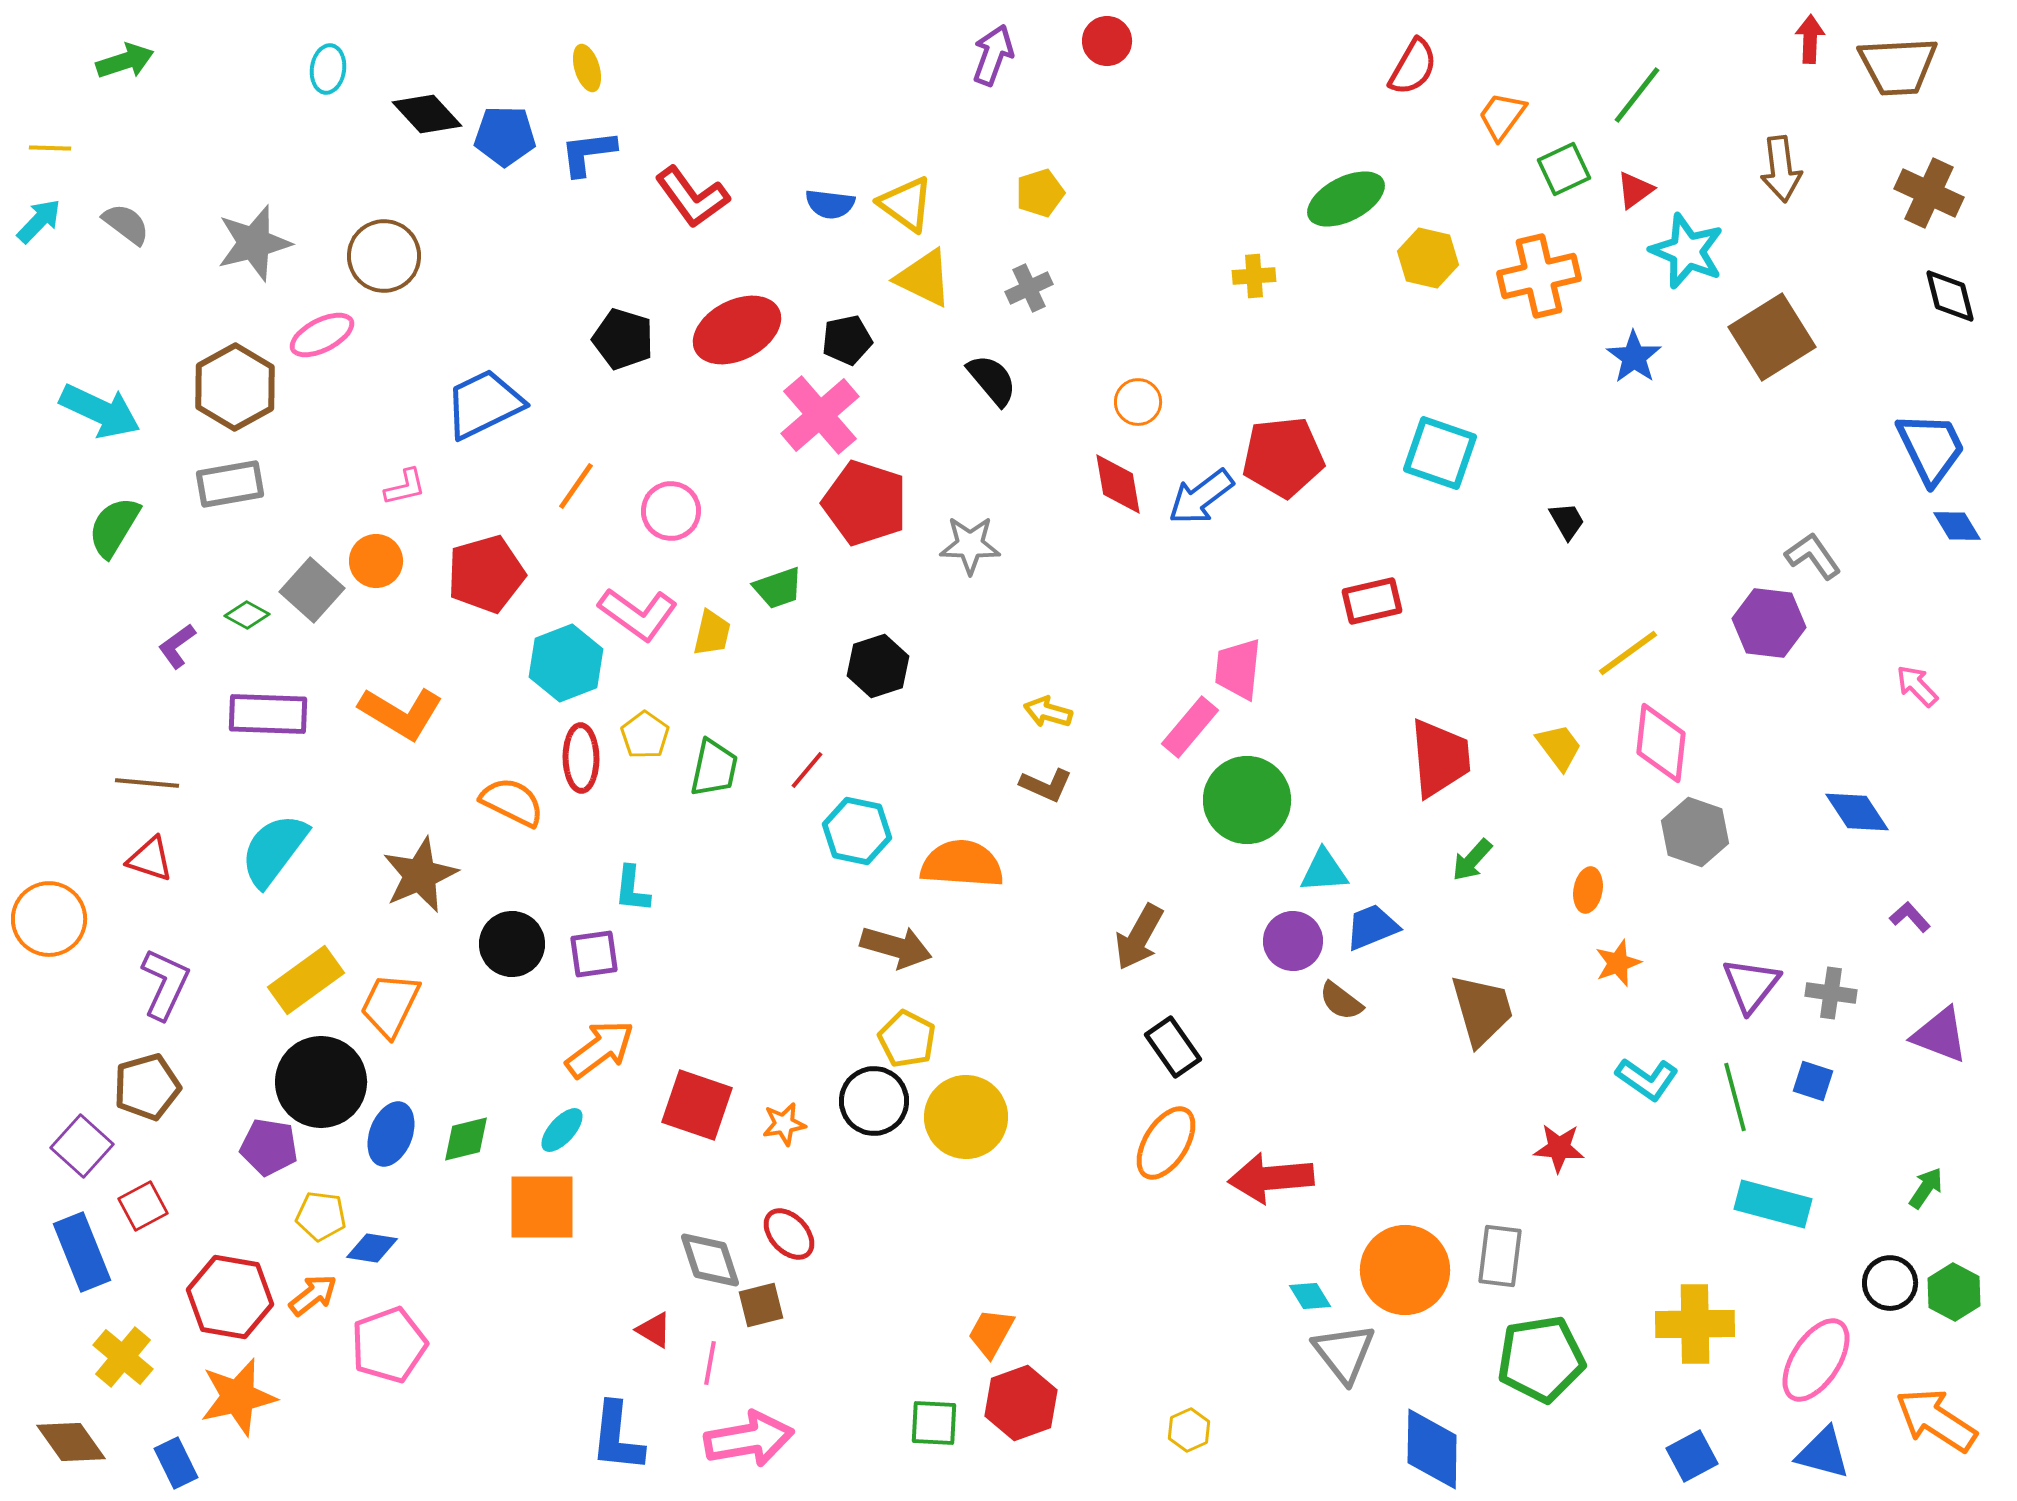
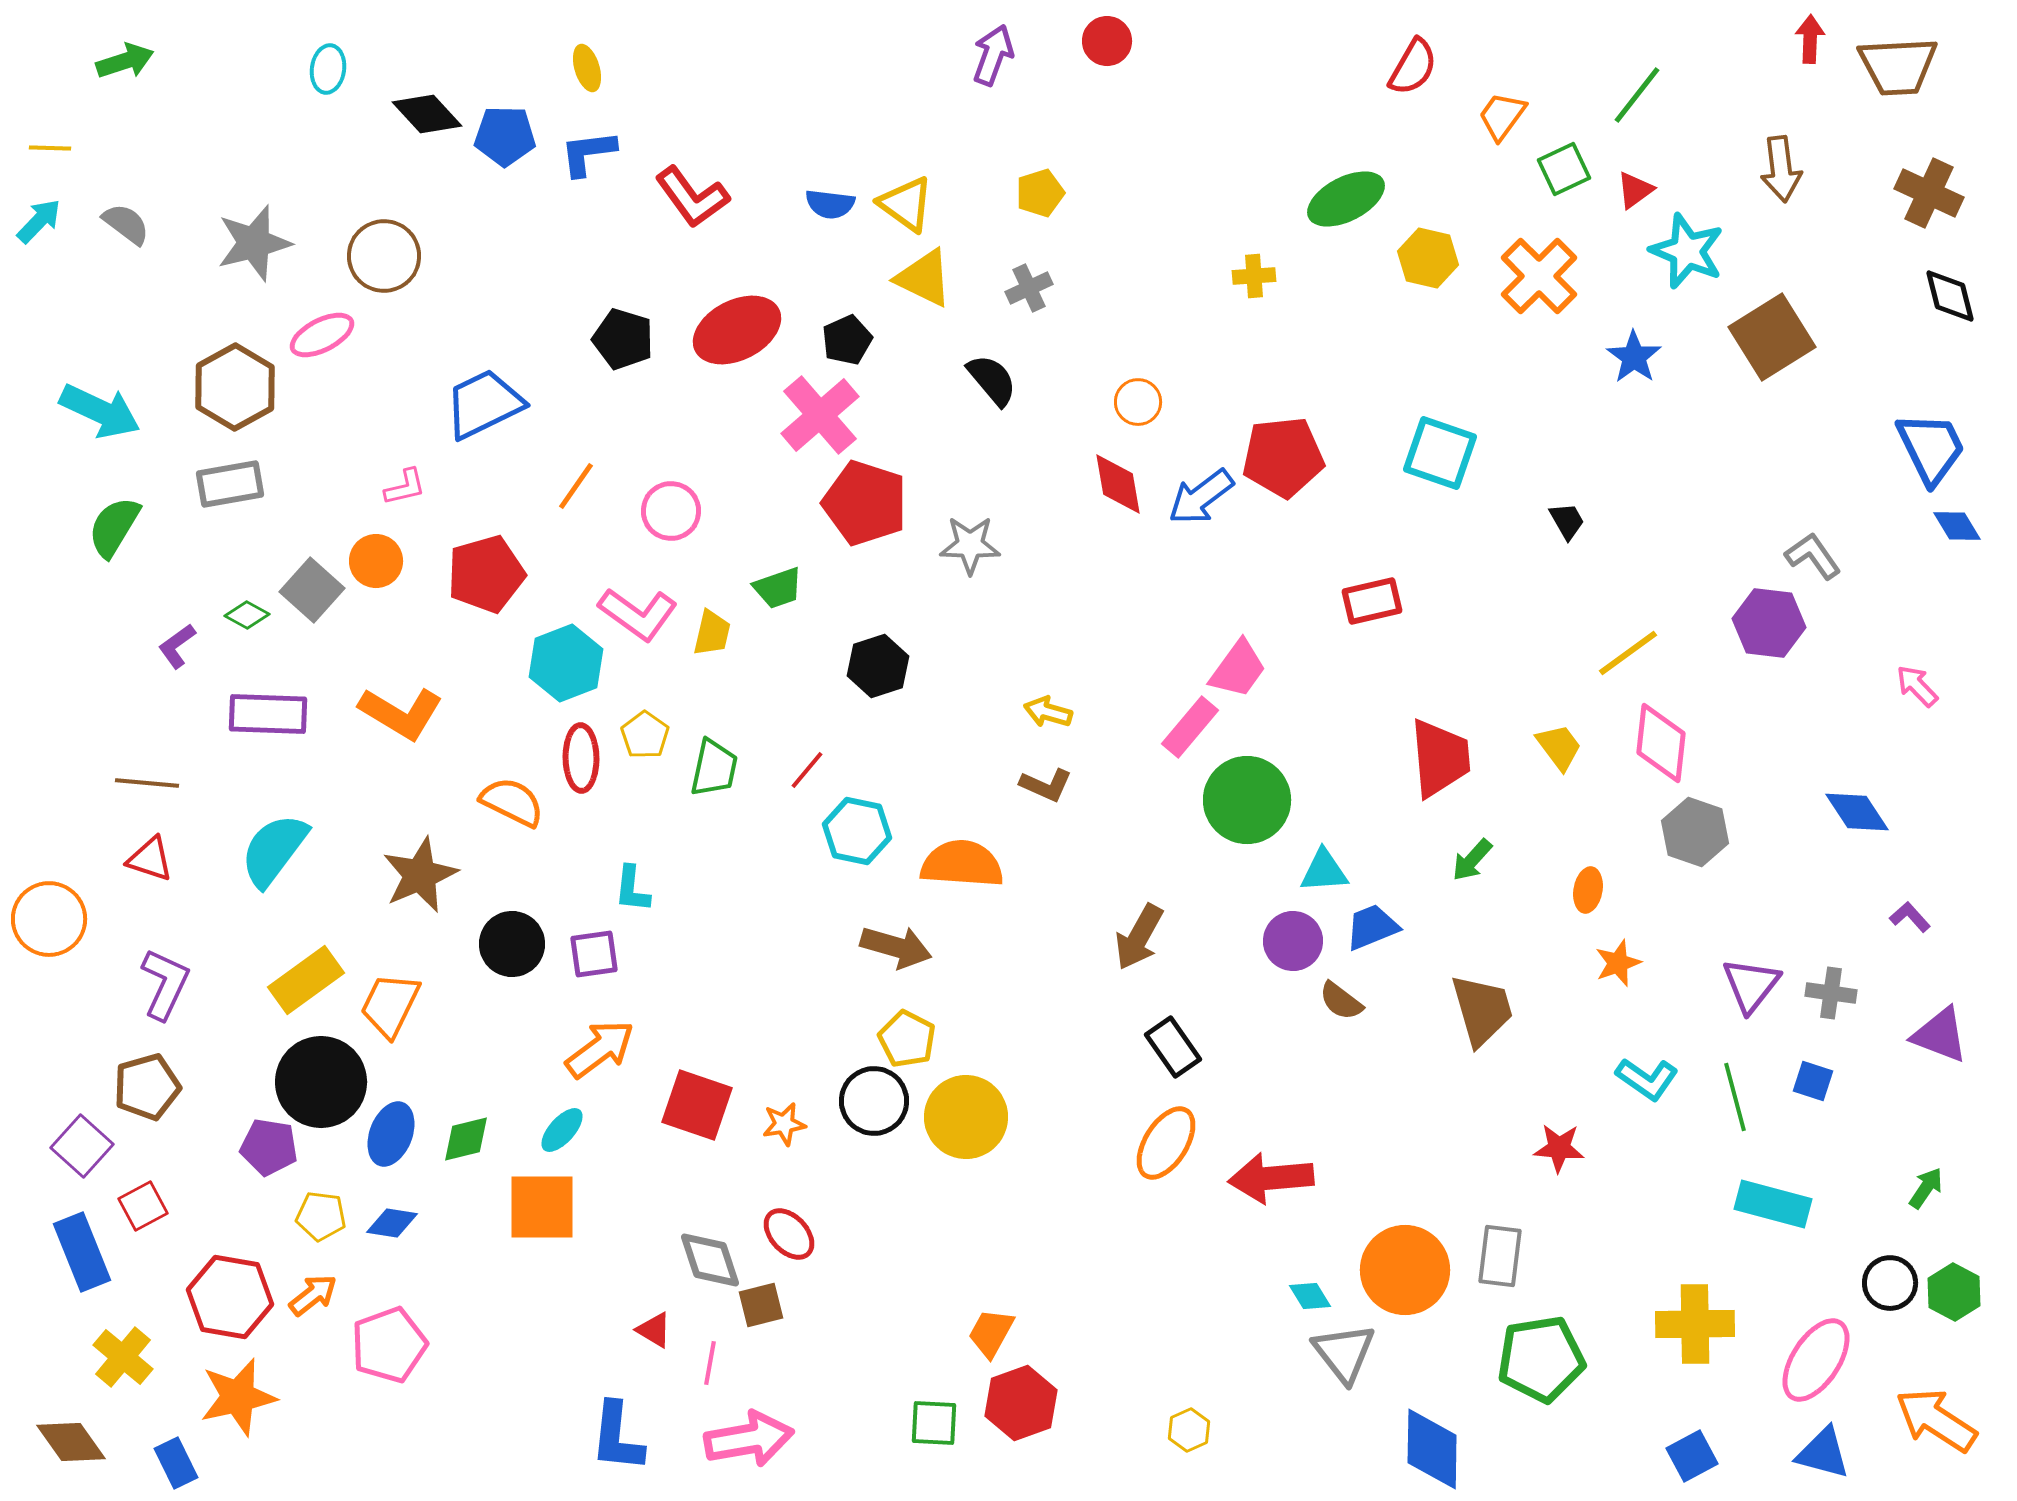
orange cross at (1539, 276): rotated 32 degrees counterclockwise
black pentagon at (847, 340): rotated 12 degrees counterclockwise
pink trapezoid at (1238, 669): rotated 150 degrees counterclockwise
blue diamond at (372, 1248): moved 20 px right, 25 px up
